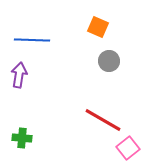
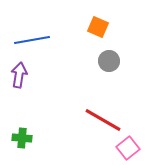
blue line: rotated 12 degrees counterclockwise
